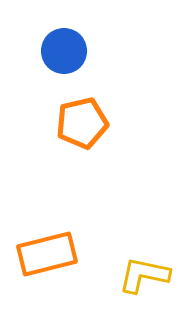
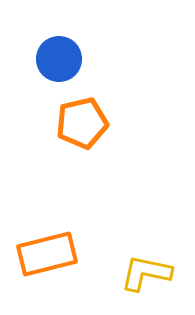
blue circle: moved 5 px left, 8 px down
yellow L-shape: moved 2 px right, 2 px up
